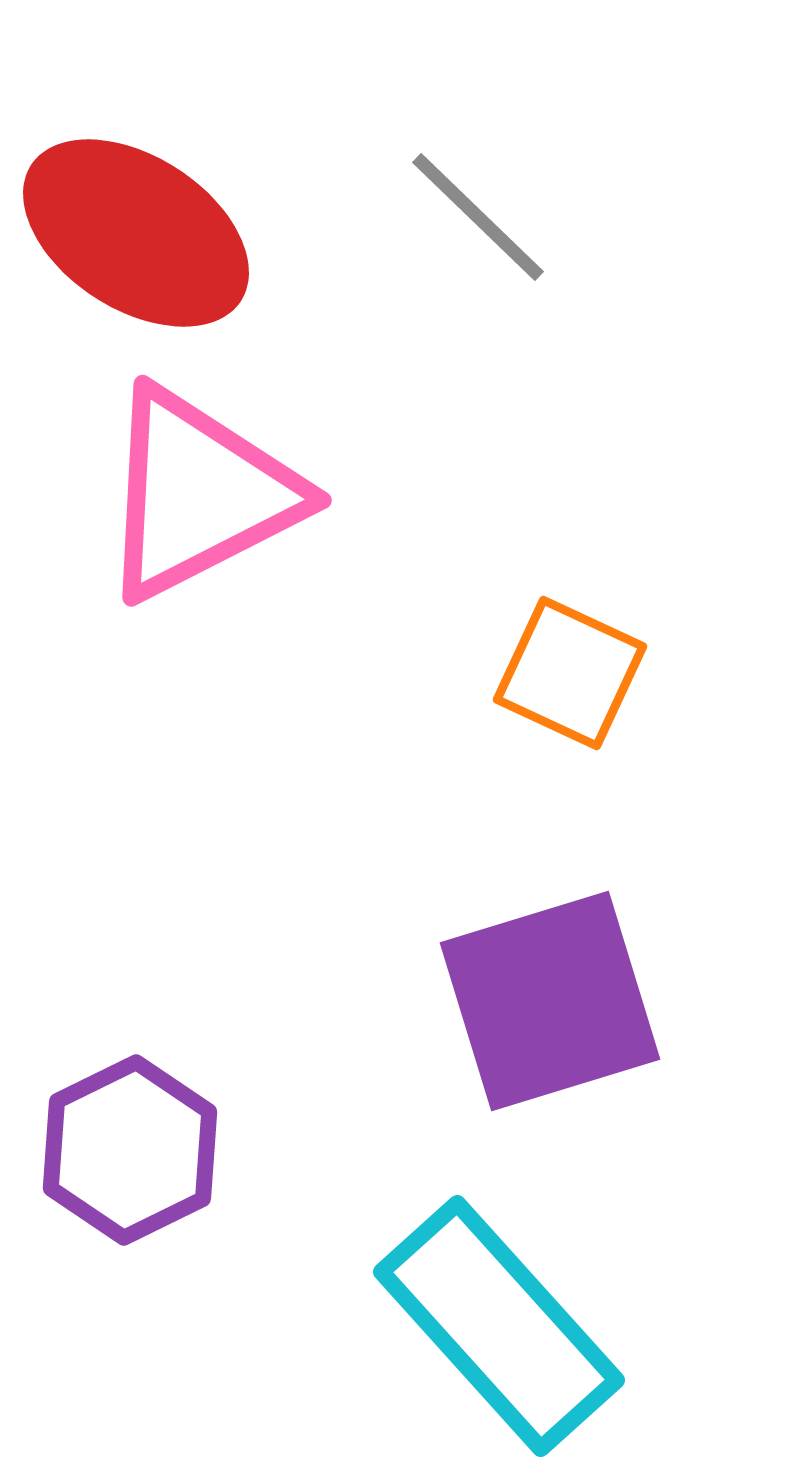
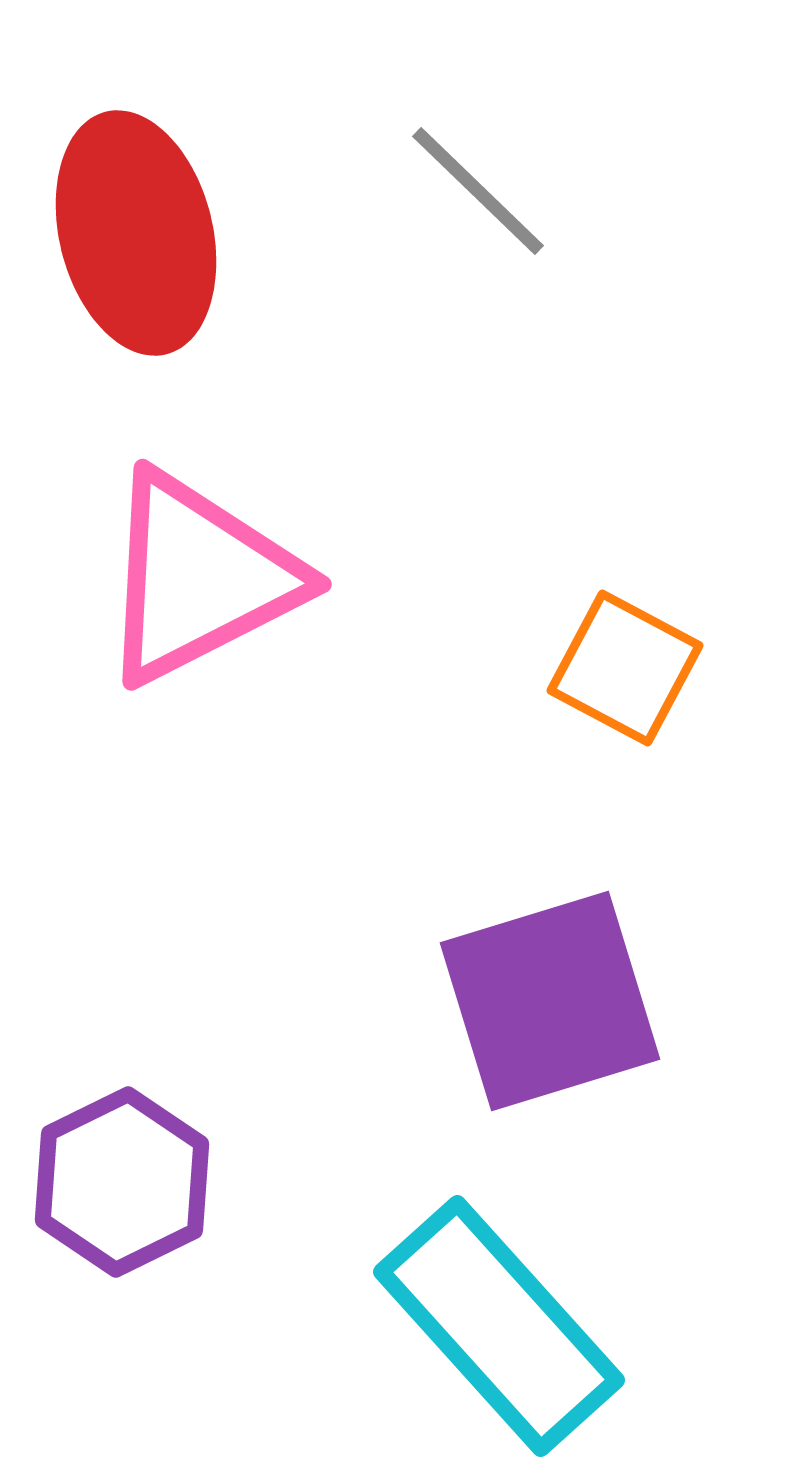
gray line: moved 26 px up
red ellipse: rotated 43 degrees clockwise
pink triangle: moved 84 px down
orange square: moved 55 px right, 5 px up; rotated 3 degrees clockwise
purple hexagon: moved 8 px left, 32 px down
